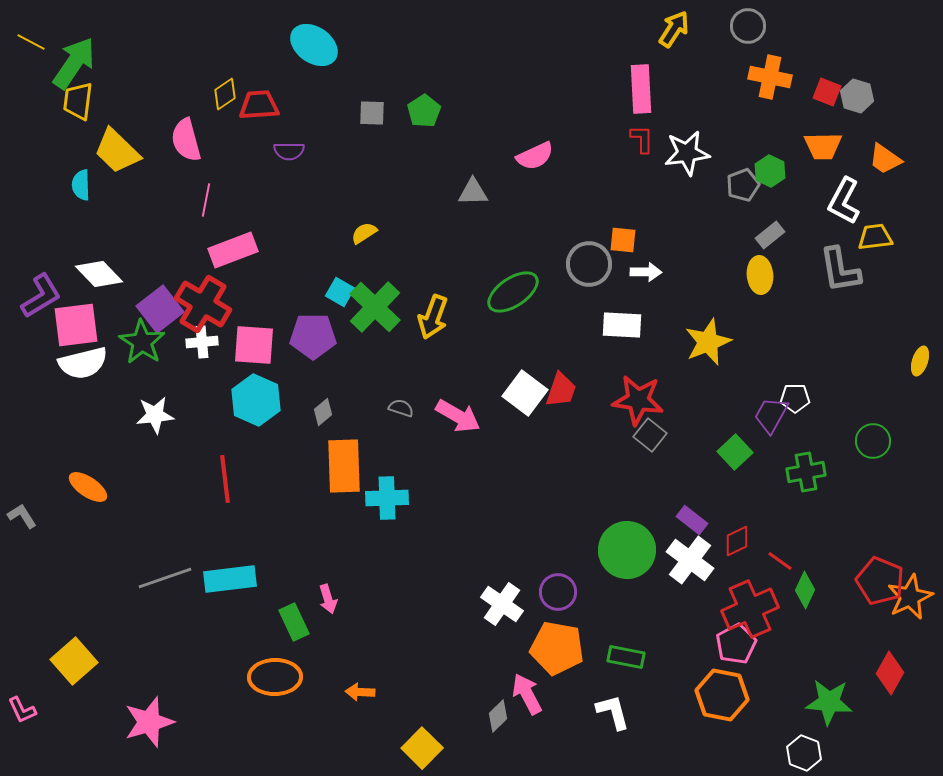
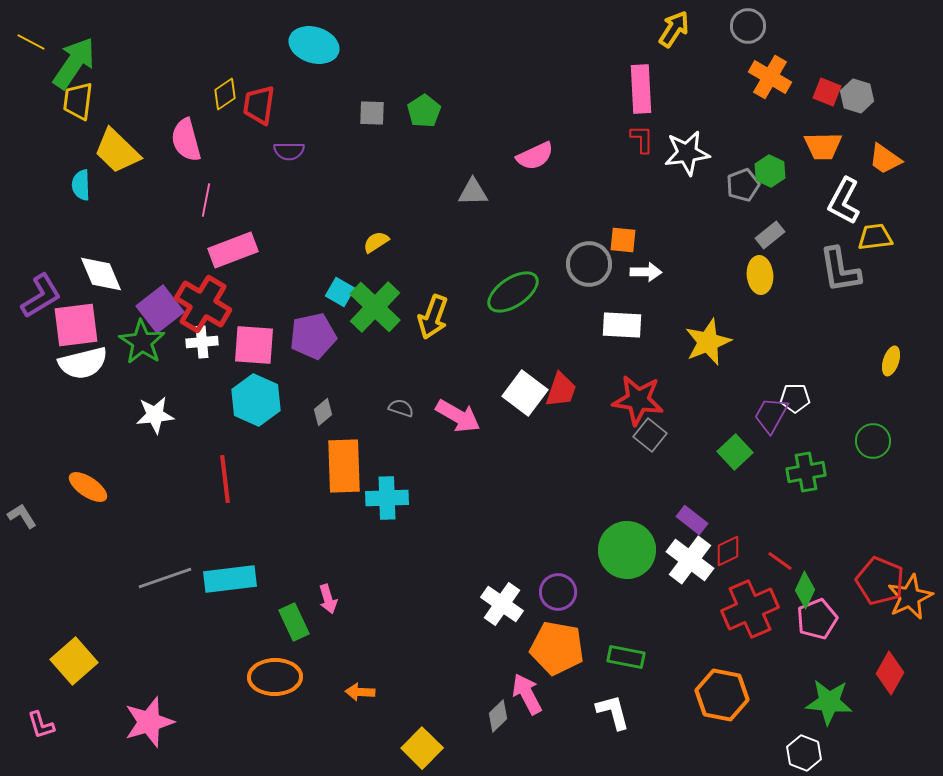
cyan ellipse at (314, 45): rotated 18 degrees counterclockwise
orange cross at (770, 77): rotated 18 degrees clockwise
red trapezoid at (259, 105): rotated 78 degrees counterclockwise
yellow semicircle at (364, 233): moved 12 px right, 9 px down
white diamond at (99, 274): moved 2 px right; rotated 21 degrees clockwise
purple pentagon at (313, 336): rotated 12 degrees counterclockwise
yellow ellipse at (920, 361): moved 29 px left
red diamond at (737, 541): moved 9 px left, 10 px down
pink pentagon at (736, 644): moved 81 px right, 25 px up; rotated 6 degrees clockwise
pink L-shape at (22, 710): moved 19 px right, 15 px down; rotated 8 degrees clockwise
